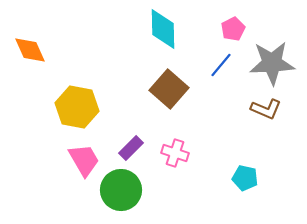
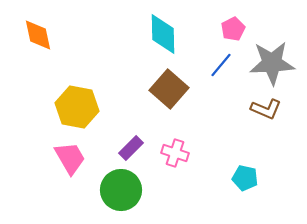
cyan diamond: moved 5 px down
orange diamond: moved 8 px right, 15 px up; rotated 12 degrees clockwise
pink trapezoid: moved 14 px left, 2 px up
